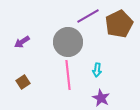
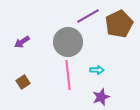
cyan arrow: rotated 96 degrees counterclockwise
purple star: moved 1 px up; rotated 24 degrees clockwise
